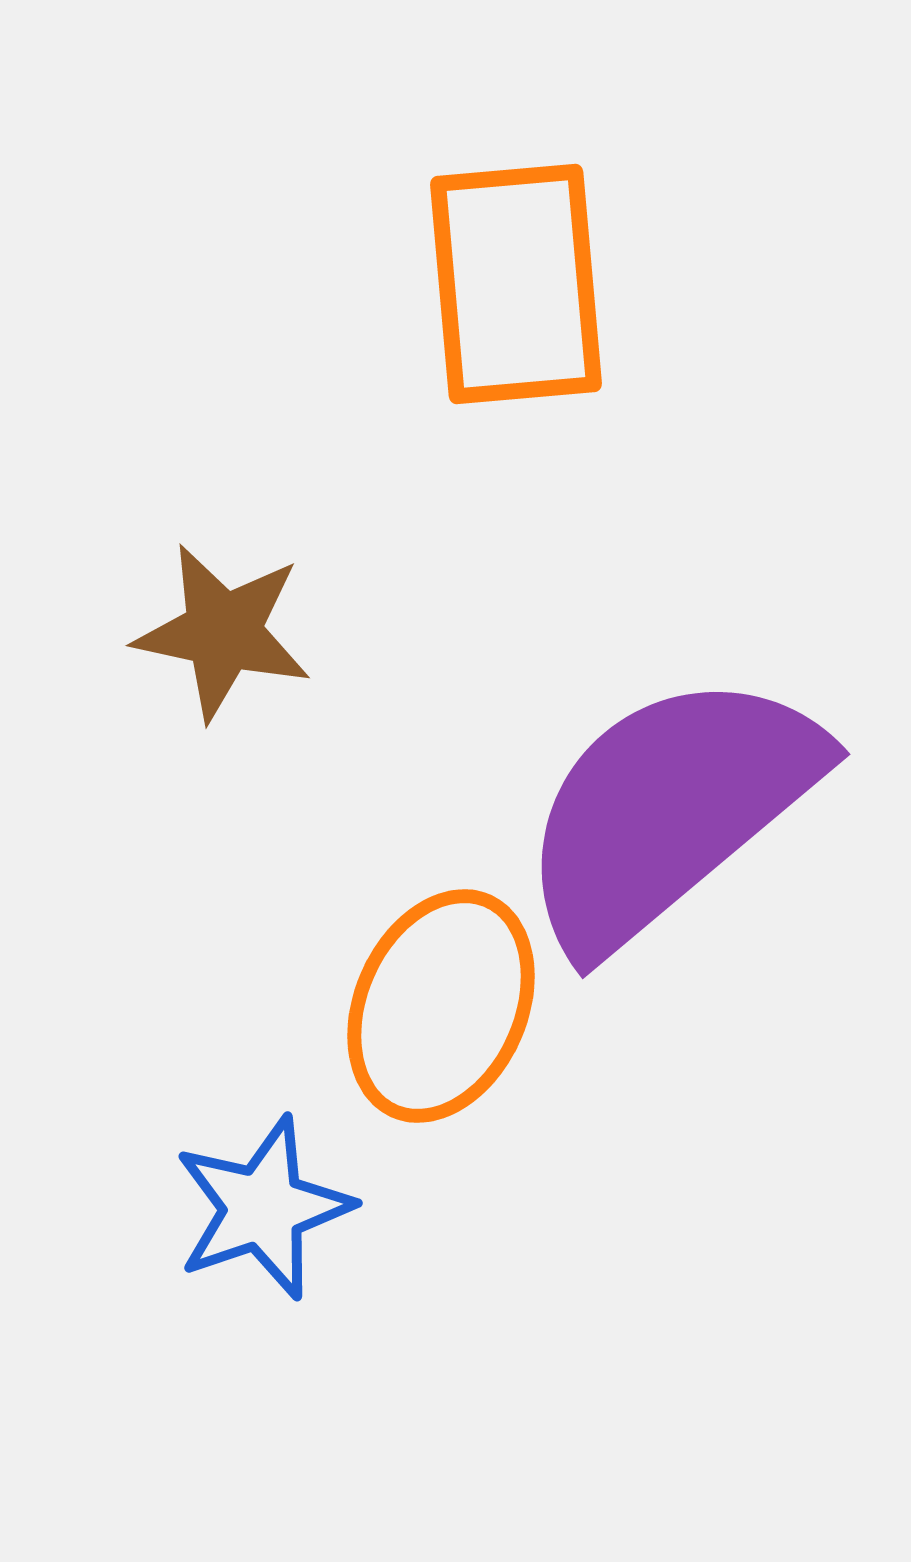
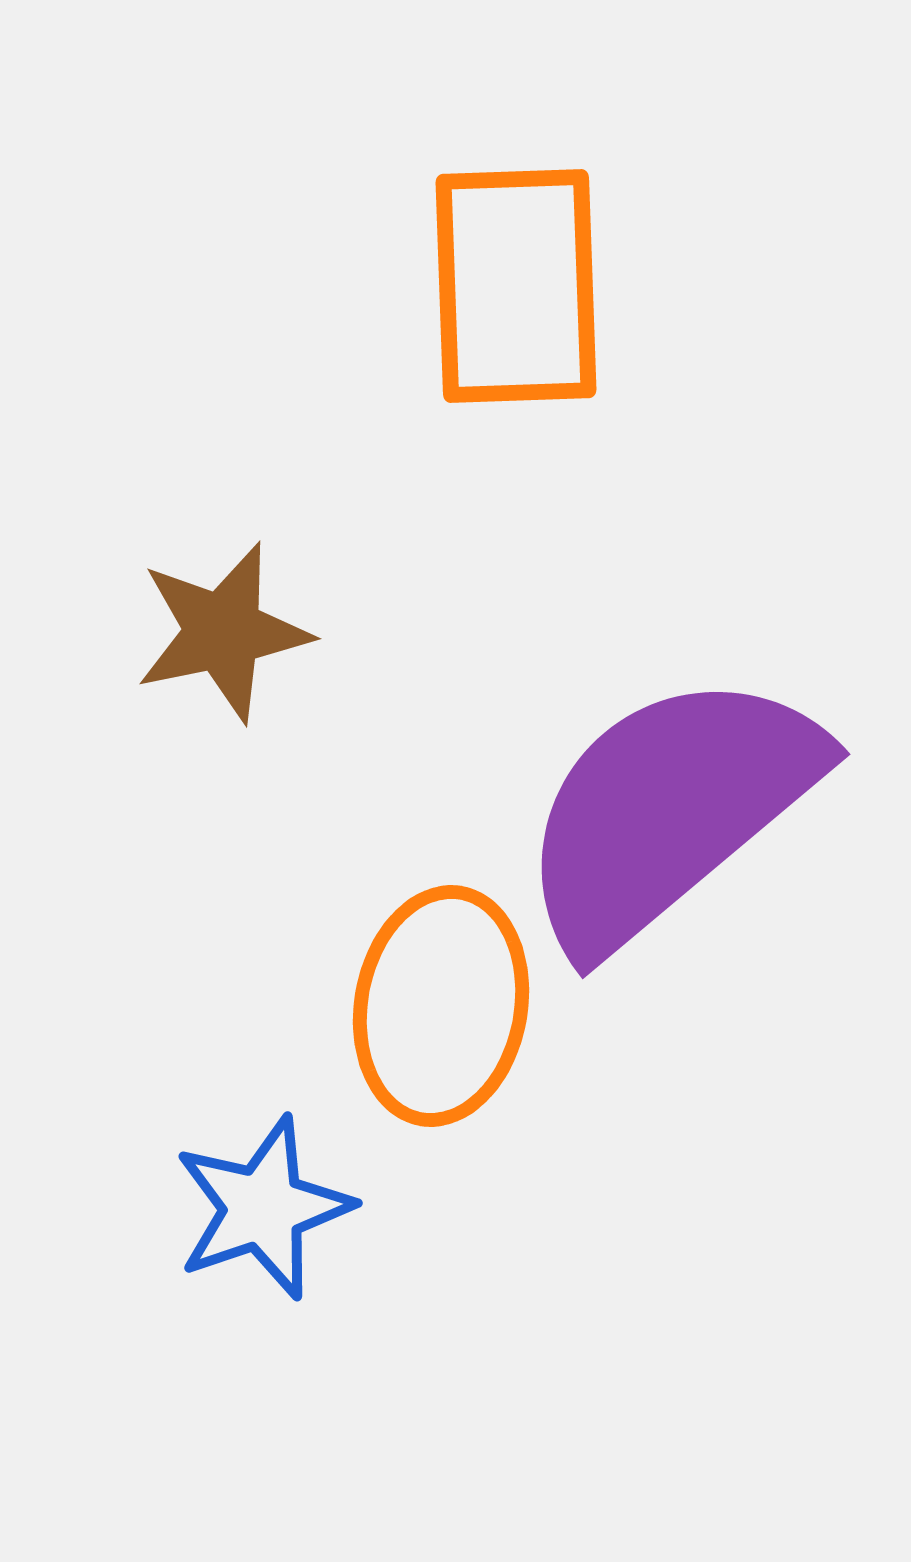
orange rectangle: moved 2 px down; rotated 3 degrees clockwise
brown star: rotated 24 degrees counterclockwise
orange ellipse: rotated 14 degrees counterclockwise
